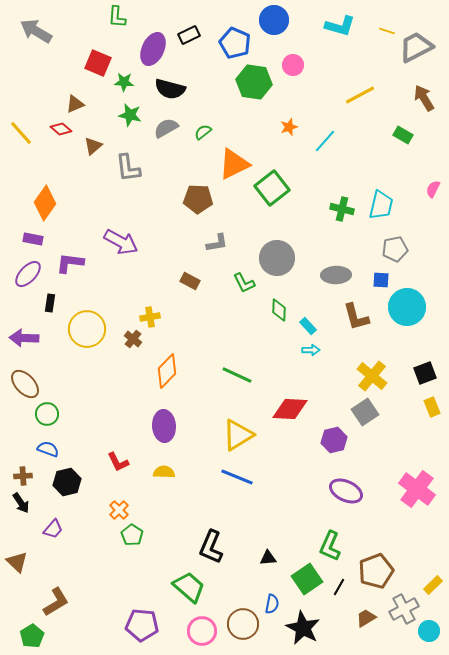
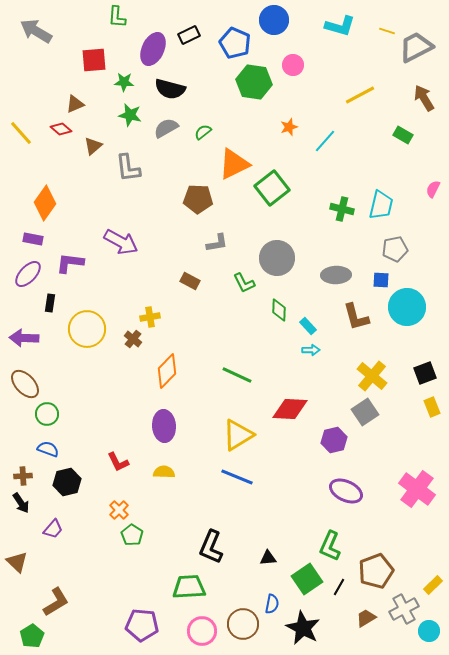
red square at (98, 63): moved 4 px left, 3 px up; rotated 28 degrees counterclockwise
green trapezoid at (189, 587): rotated 44 degrees counterclockwise
